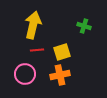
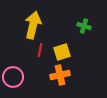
red line: moved 3 px right; rotated 72 degrees counterclockwise
pink circle: moved 12 px left, 3 px down
